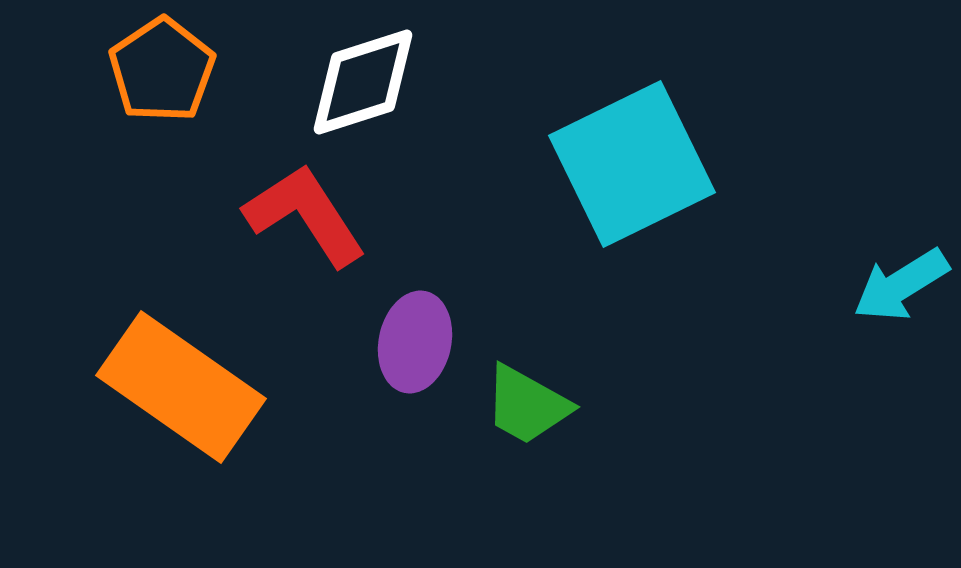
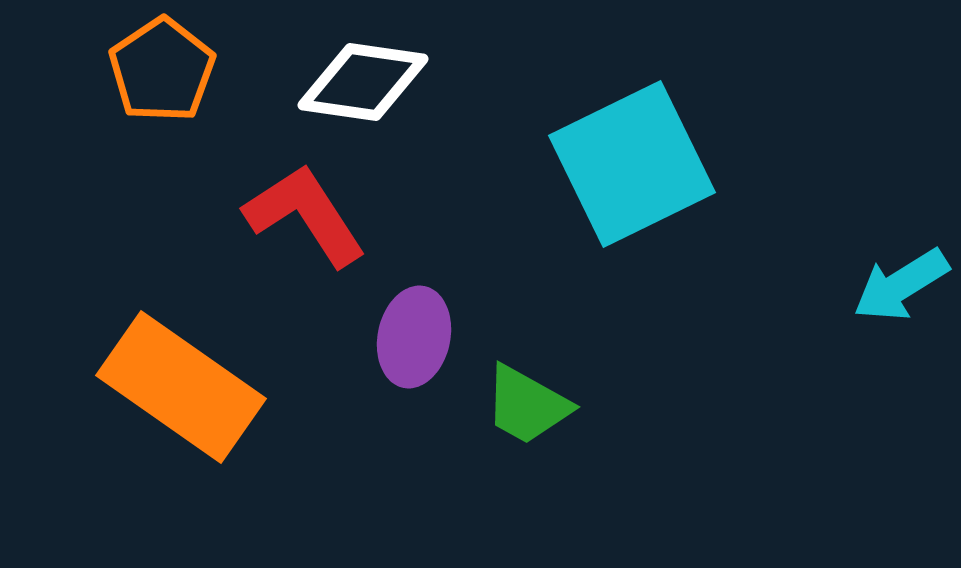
white diamond: rotated 26 degrees clockwise
purple ellipse: moved 1 px left, 5 px up
